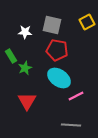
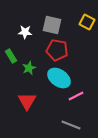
yellow square: rotated 35 degrees counterclockwise
green star: moved 4 px right
gray line: rotated 18 degrees clockwise
